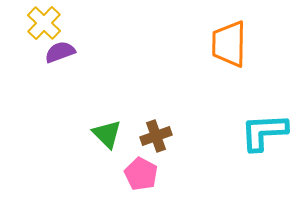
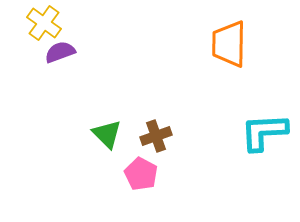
yellow cross: rotated 8 degrees counterclockwise
